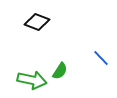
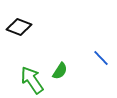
black diamond: moved 18 px left, 5 px down
green arrow: rotated 136 degrees counterclockwise
